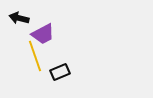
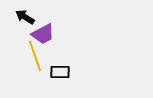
black arrow: moved 6 px right, 1 px up; rotated 18 degrees clockwise
black rectangle: rotated 24 degrees clockwise
